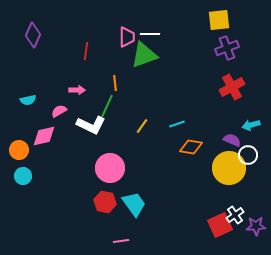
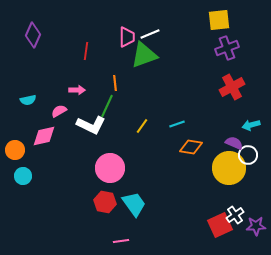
white line: rotated 24 degrees counterclockwise
purple semicircle: moved 2 px right, 3 px down
orange circle: moved 4 px left
